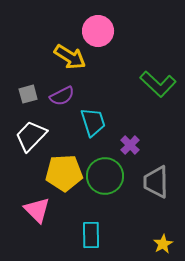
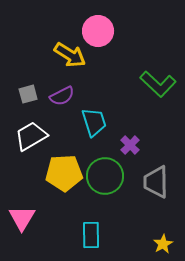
yellow arrow: moved 2 px up
cyan trapezoid: moved 1 px right
white trapezoid: rotated 16 degrees clockwise
pink triangle: moved 15 px left, 8 px down; rotated 16 degrees clockwise
